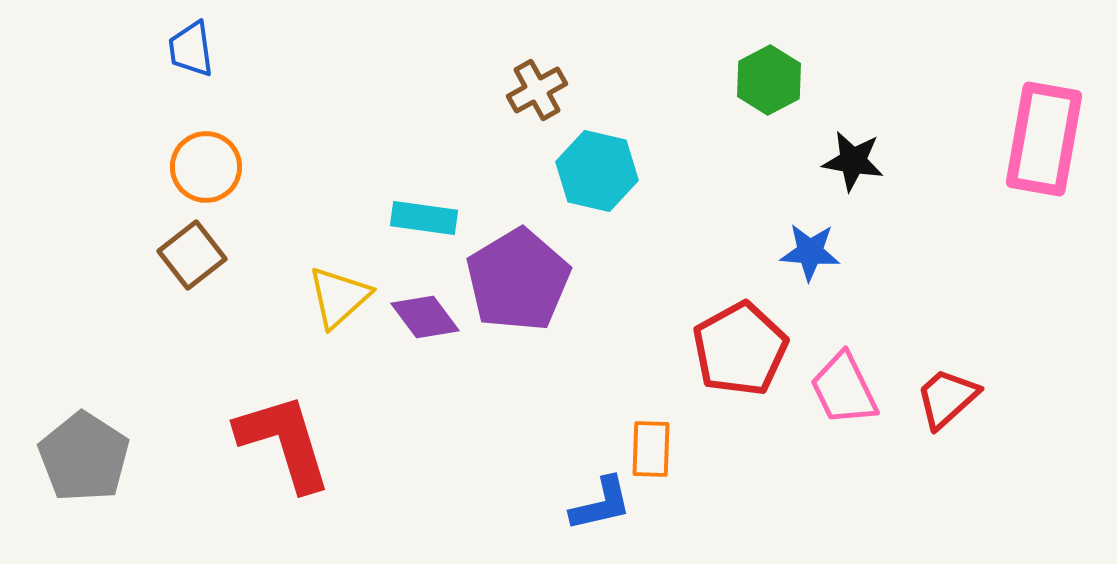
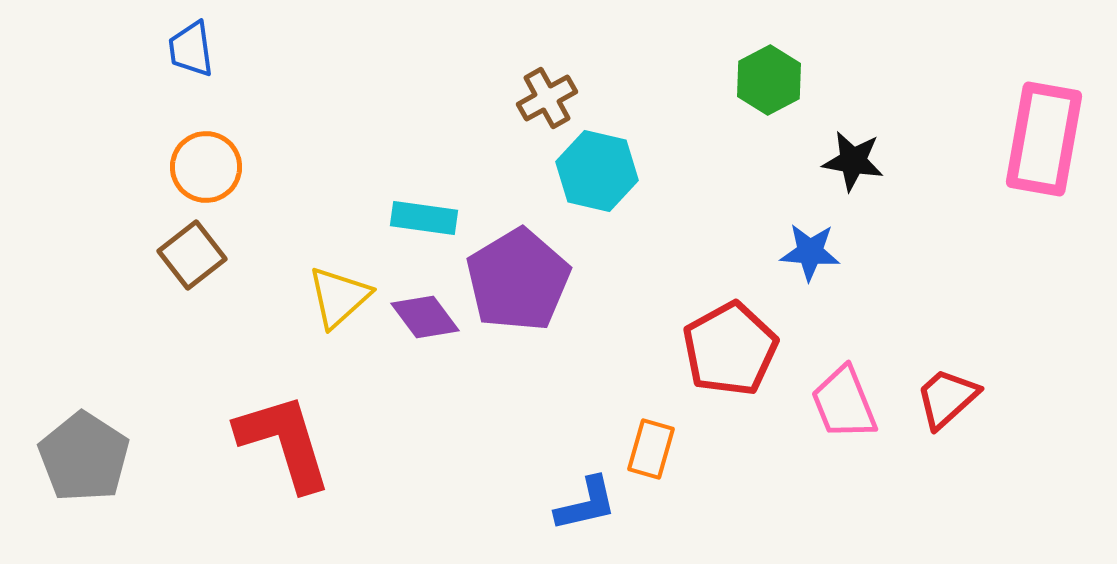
brown cross: moved 10 px right, 8 px down
red pentagon: moved 10 px left
pink trapezoid: moved 14 px down; rotated 4 degrees clockwise
orange rectangle: rotated 14 degrees clockwise
blue L-shape: moved 15 px left
